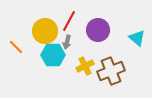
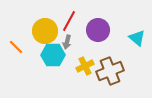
brown cross: moved 1 px left
